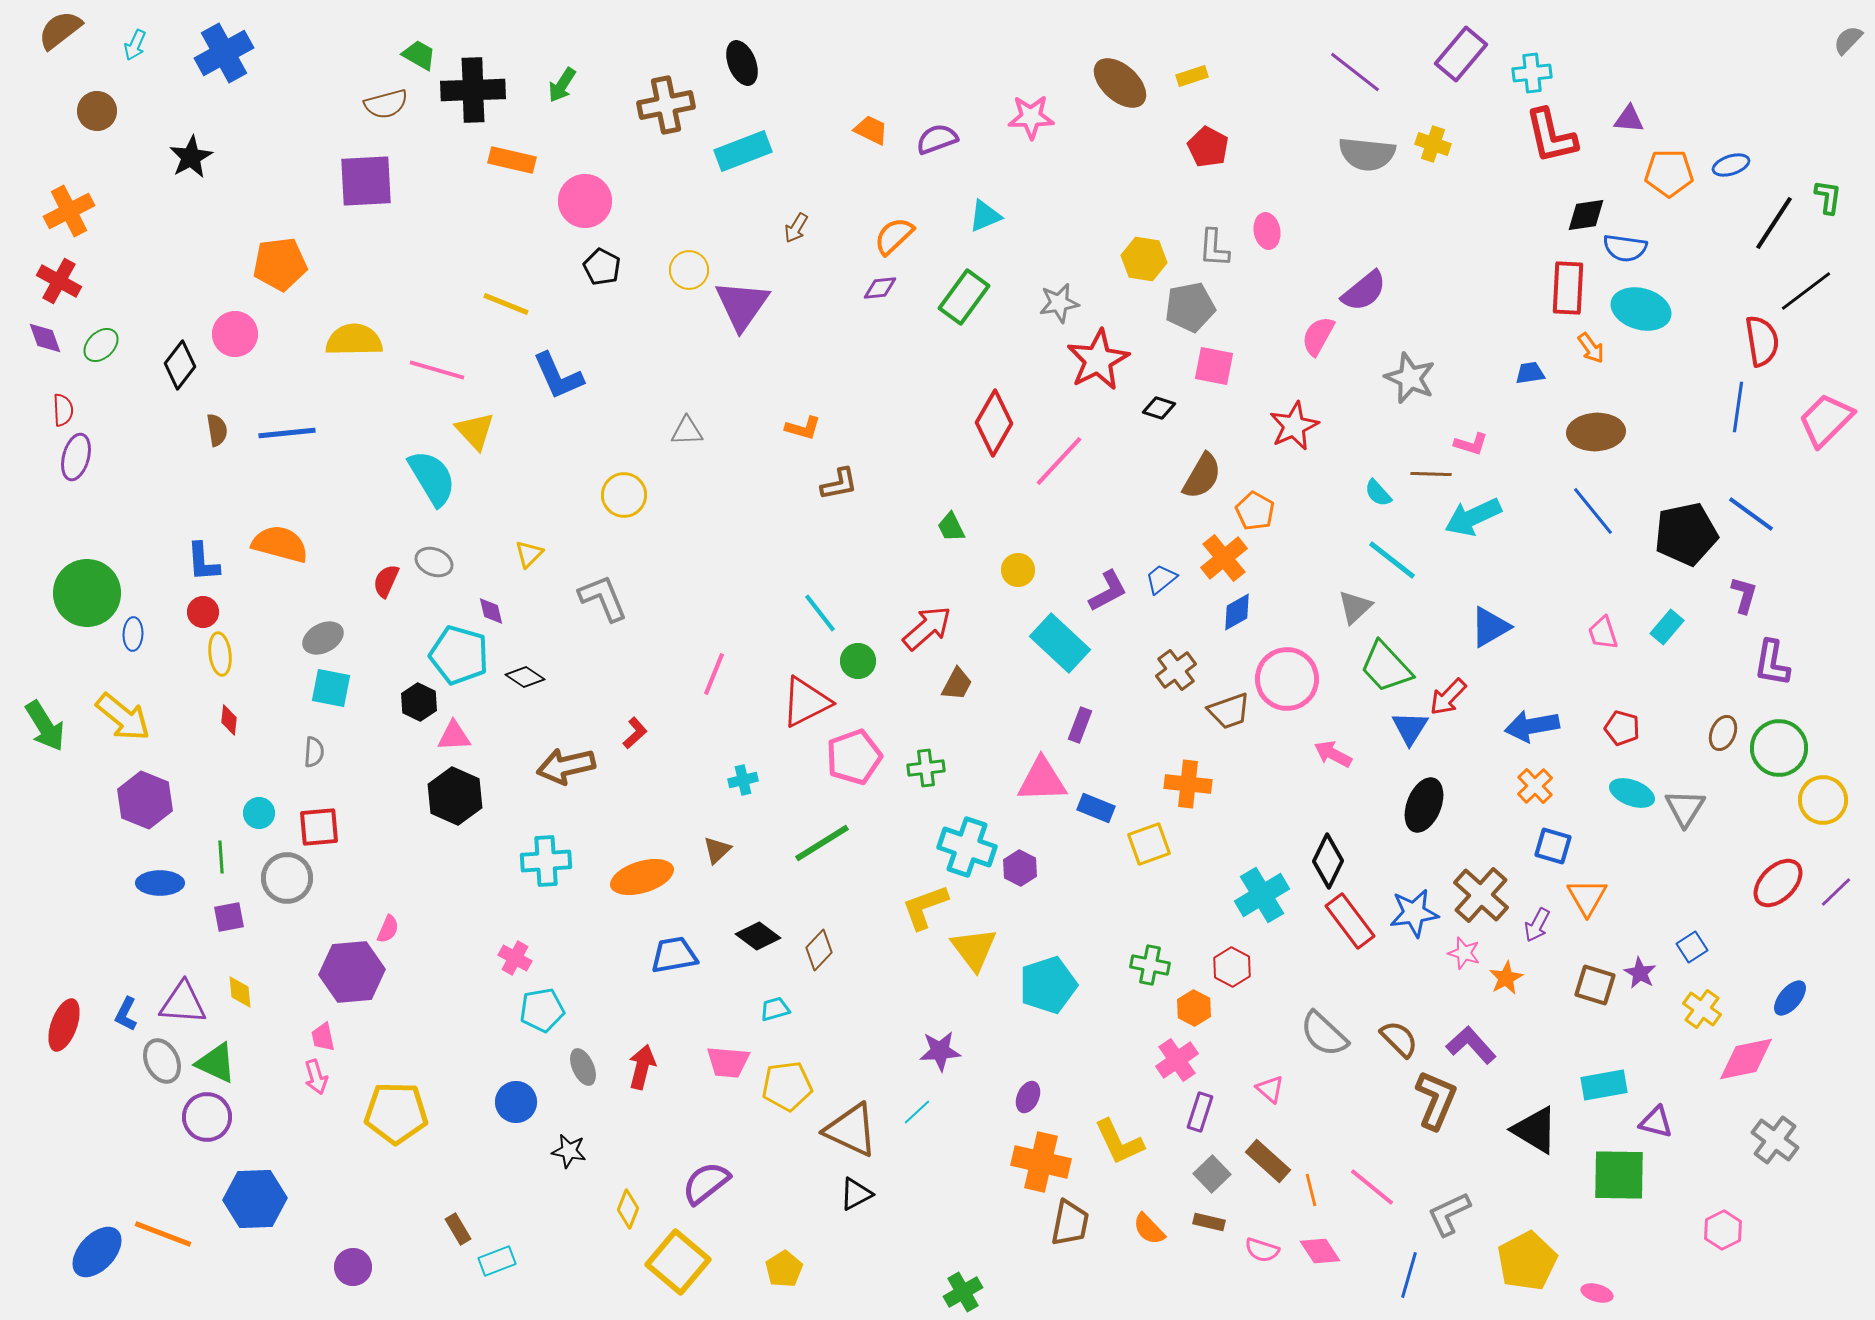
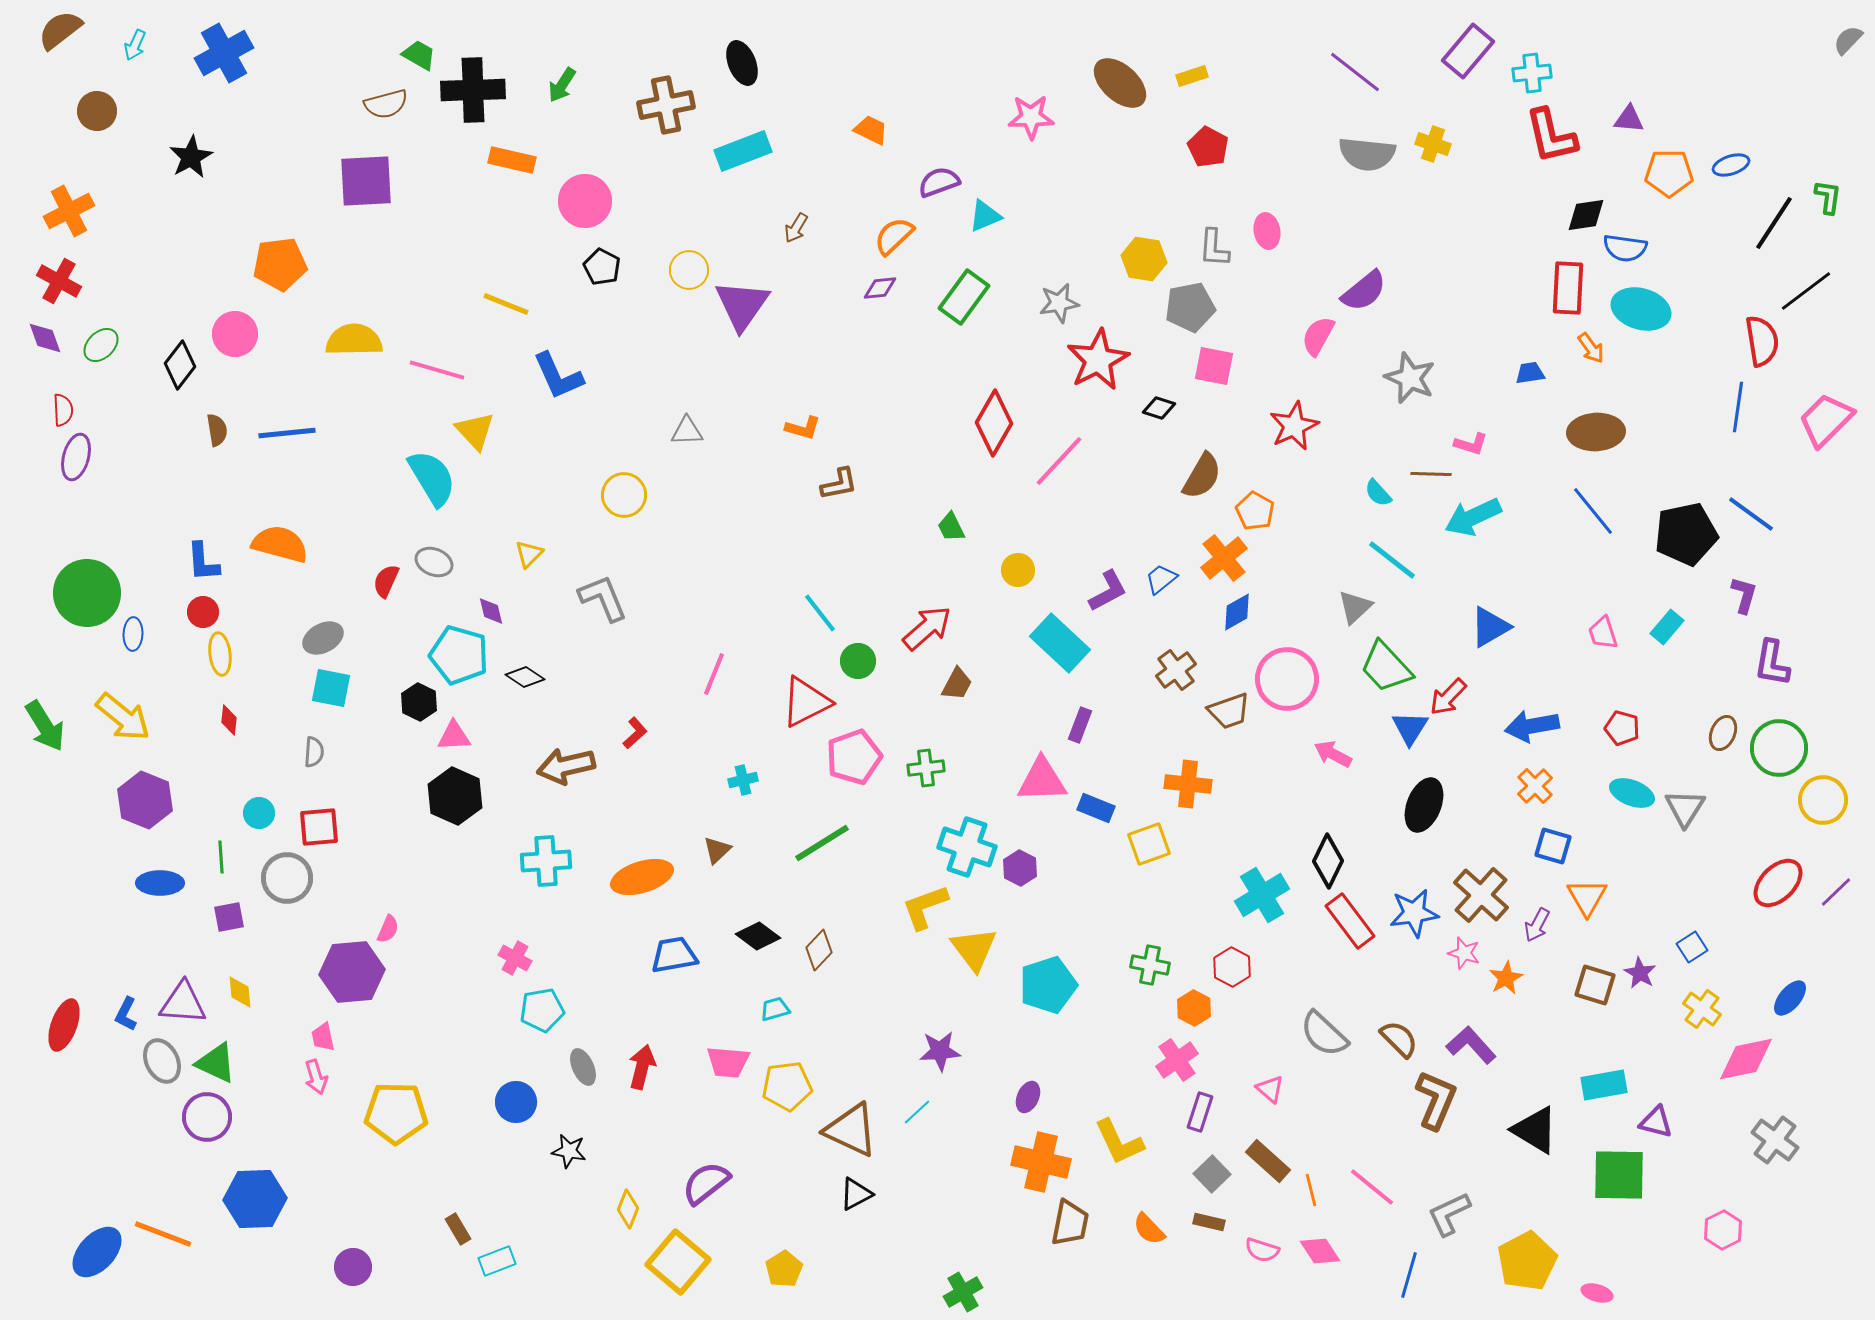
purple rectangle at (1461, 54): moved 7 px right, 3 px up
purple semicircle at (937, 139): moved 2 px right, 43 px down
